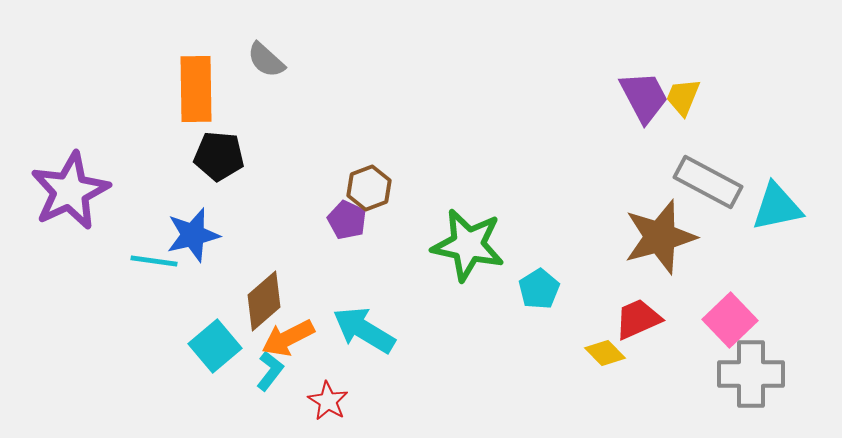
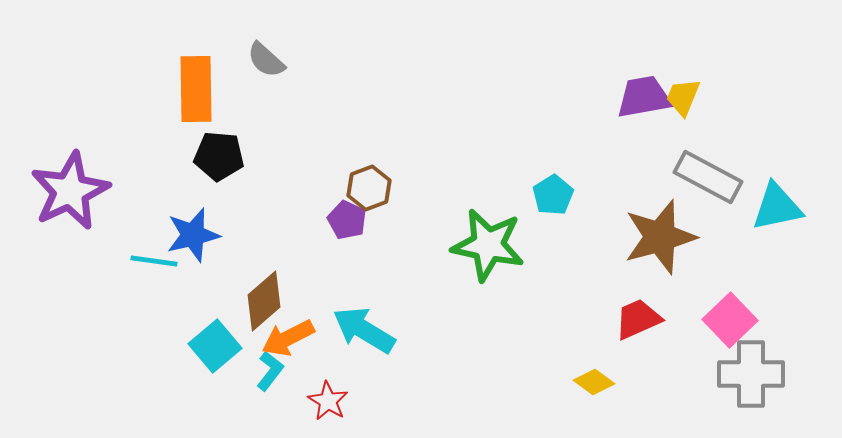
purple trapezoid: rotated 72 degrees counterclockwise
gray rectangle: moved 5 px up
green star: moved 20 px right
cyan pentagon: moved 14 px right, 94 px up
yellow diamond: moved 11 px left, 29 px down; rotated 9 degrees counterclockwise
